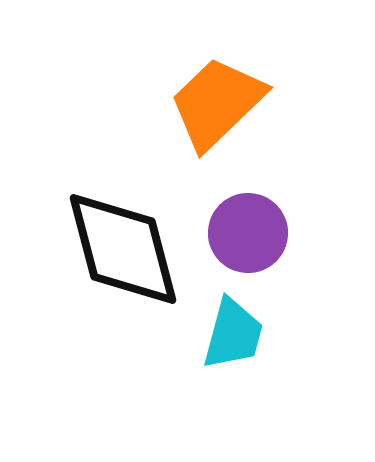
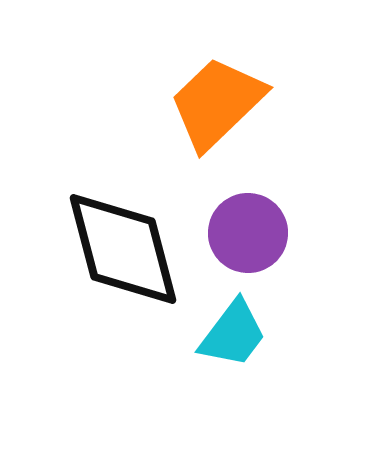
cyan trapezoid: rotated 22 degrees clockwise
